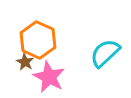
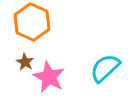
orange hexagon: moved 6 px left, 18 px up
cyan semicircle: moved 15 px down
